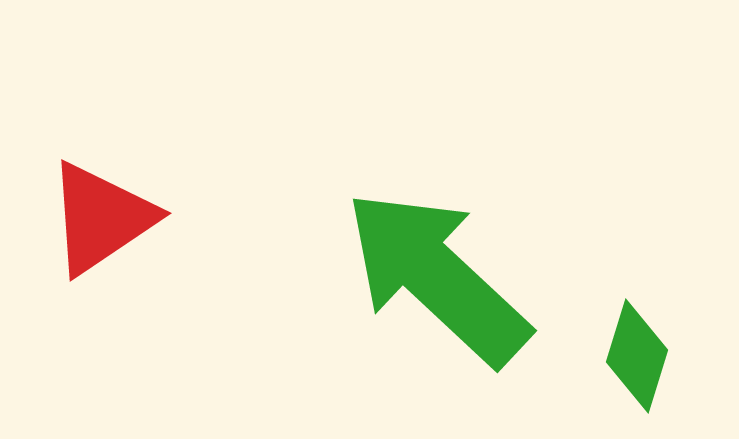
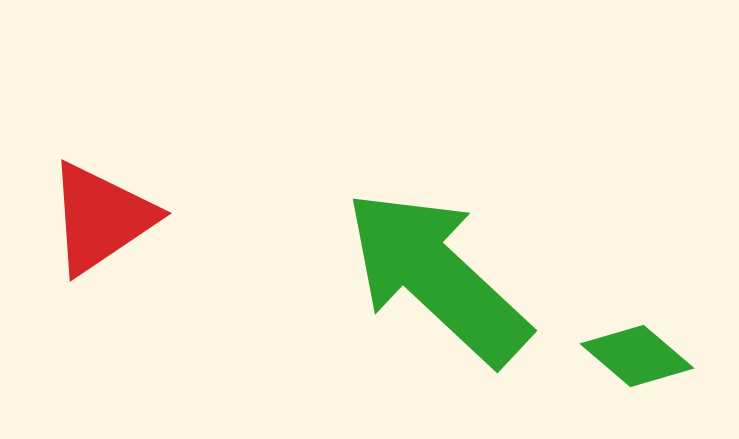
green diamond: rotated 67 degrees counterclockwise
